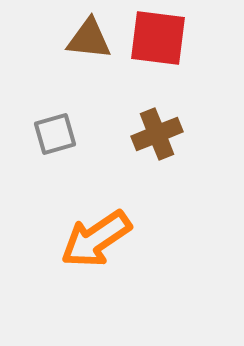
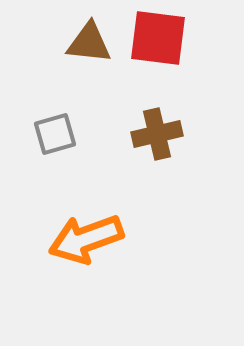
brown triangle: moved 4 px down
brown cross: rotated 9 degrees clockwise
orange arrow: moved 10 px left; rotated 14 degrees clockwise
